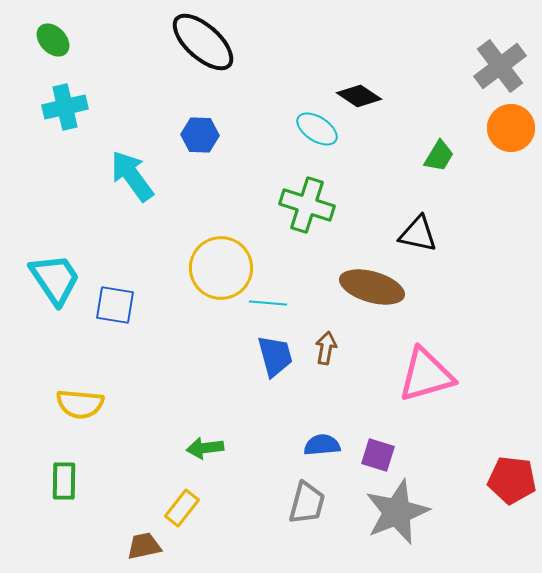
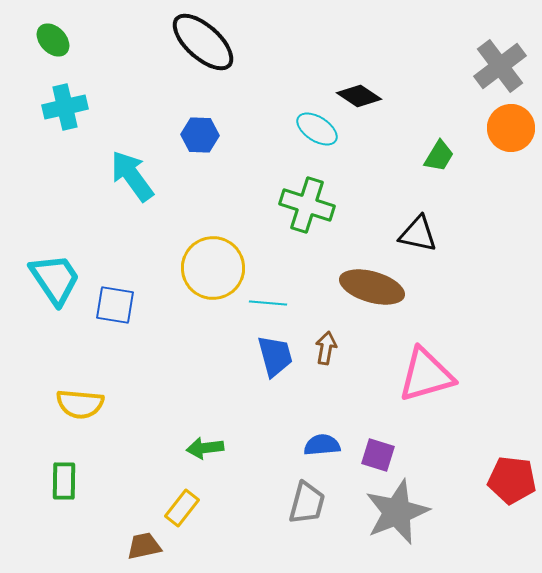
yellow circle: moved 8 px left
